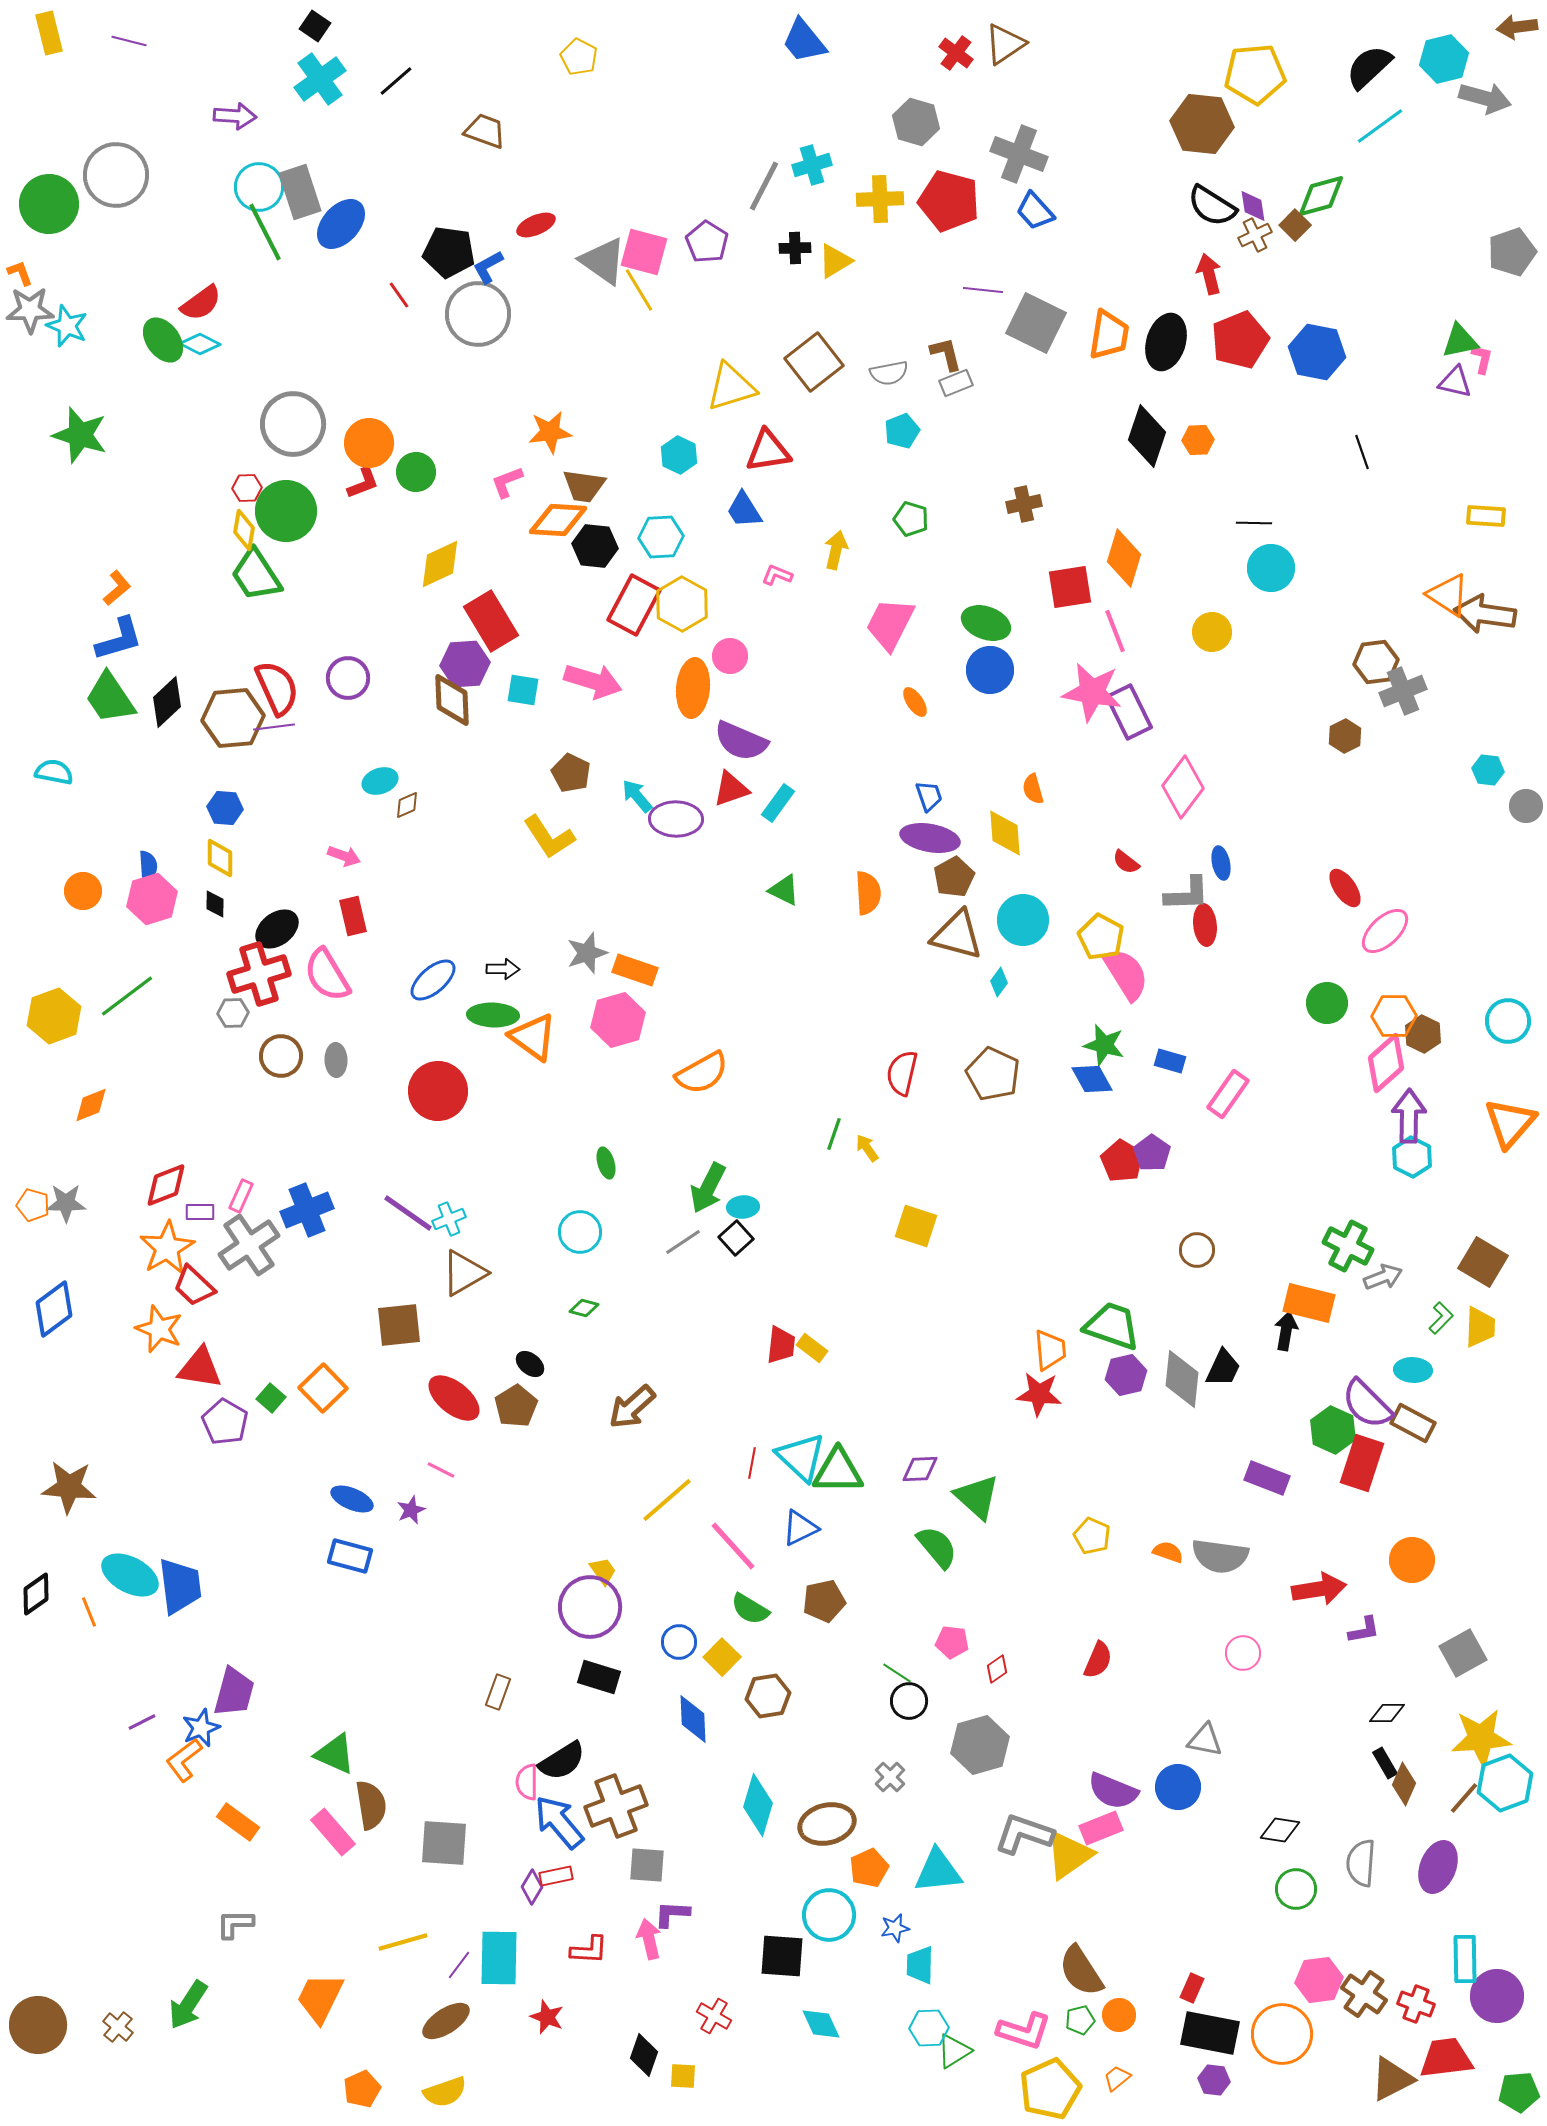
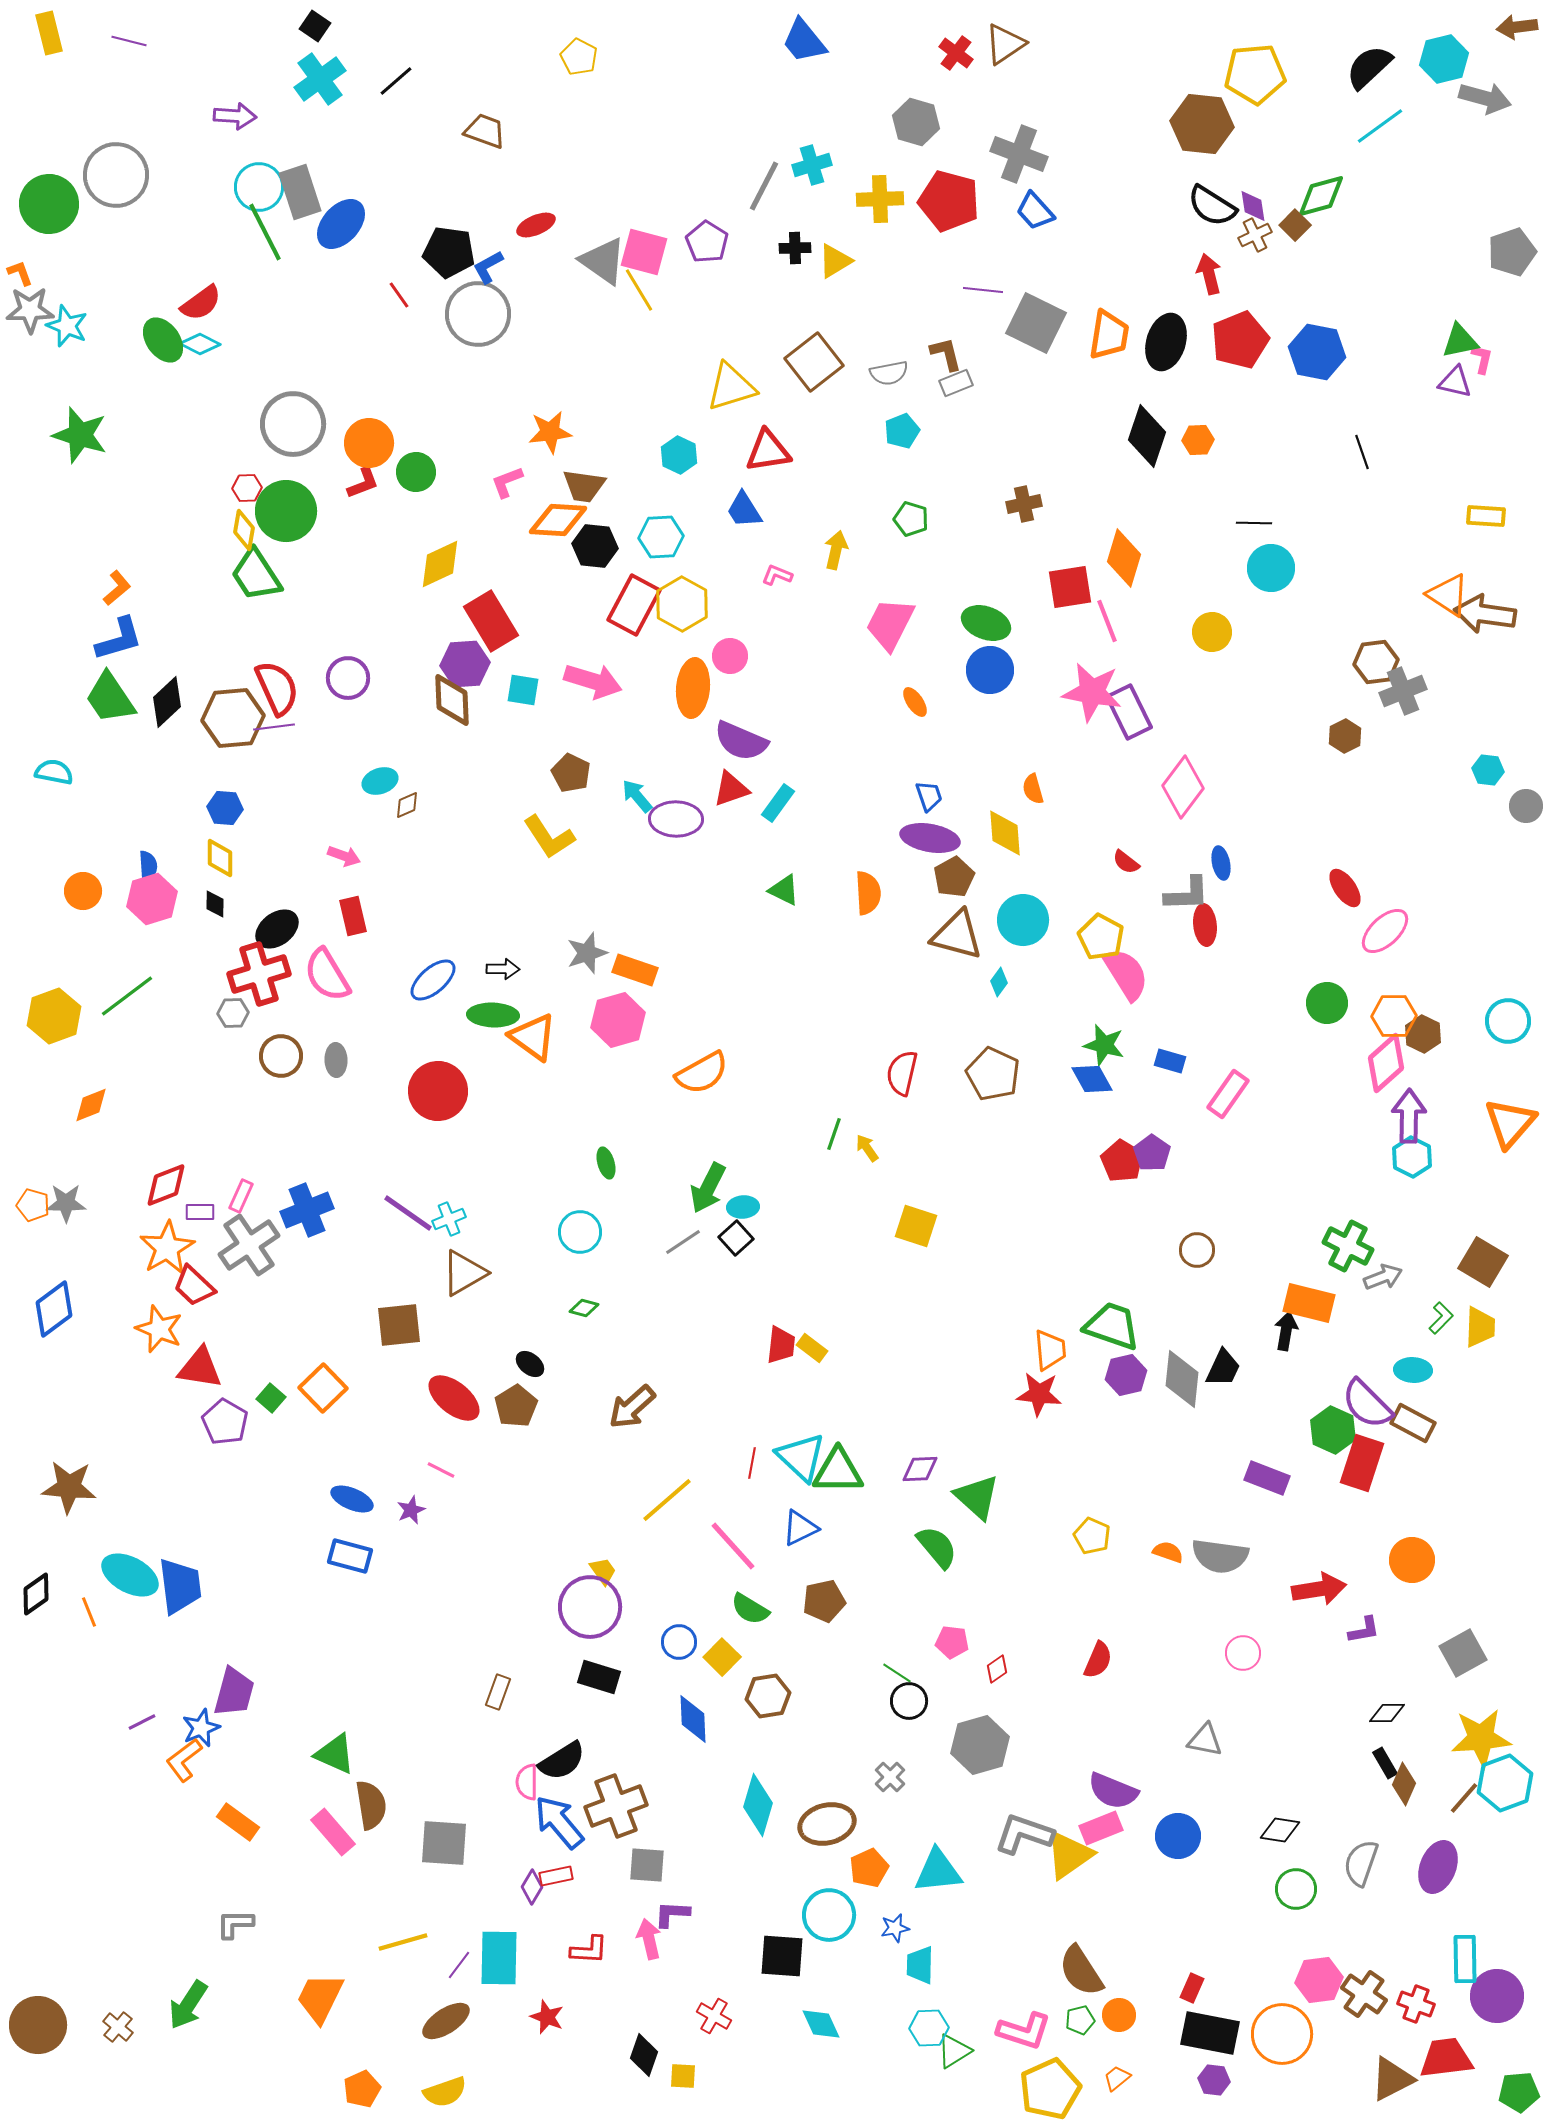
pink line at (1115, 631): moved 8 px left, 10 px up
blue circle at (1178, 1787): moved 49 px down
gray semicircle at (1361, 1863): rotated 15 degrees clockwise
